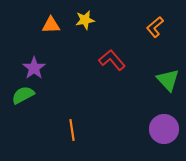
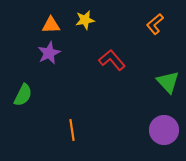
orange L-shape: moved 3 px up
purple star: moved 15 px right, 15 px up; rotated 10 degrees clockwise
green triangle: moved 2 px down
green semicircle: rotated 145 degrees clockwise
purple circle: moved 1 px down
